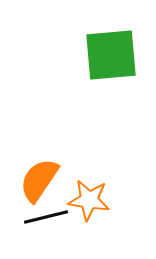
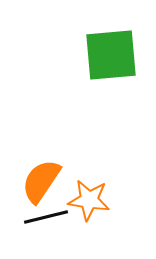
orange semicircle: moved 2 px right, 1 px down
